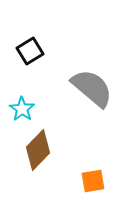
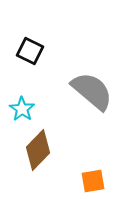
black square: rotated 32 degrees counterclockwise
gray semicircle: moved 3 px down
